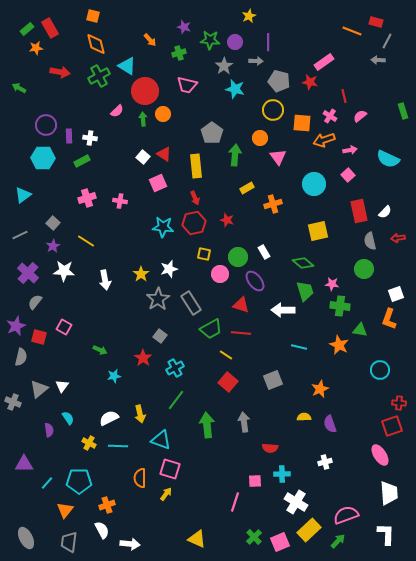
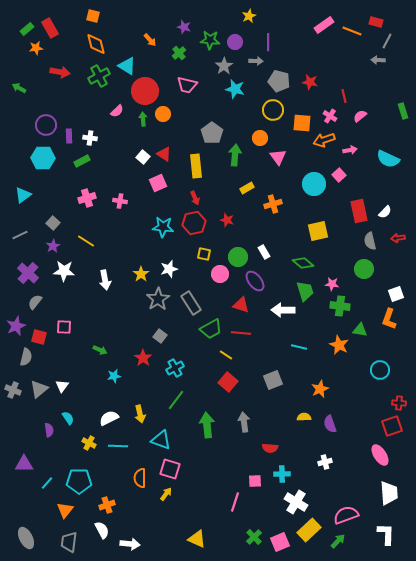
green cross at (179, 53): rotated 24 degrees counterclockwise
pink rectangle at (324, 62): moved 37 px up
pink square at (348, 175): moved 9 px left
pink square at (64, 327): rotated 28 degrees counterclockwise
gray semicircle at (21, 357): moved 5 px right
gray cross at (13, 402): moved 12 px up
